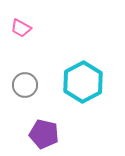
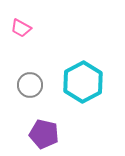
gray circle: moved 5 px right
